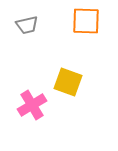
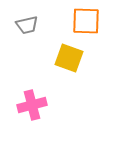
yellow square: moved 1 px right, 24 px up
pink cross: rotated 16 degrees clockwise
